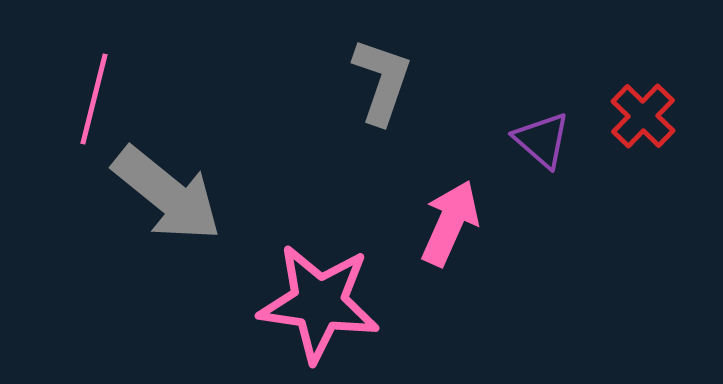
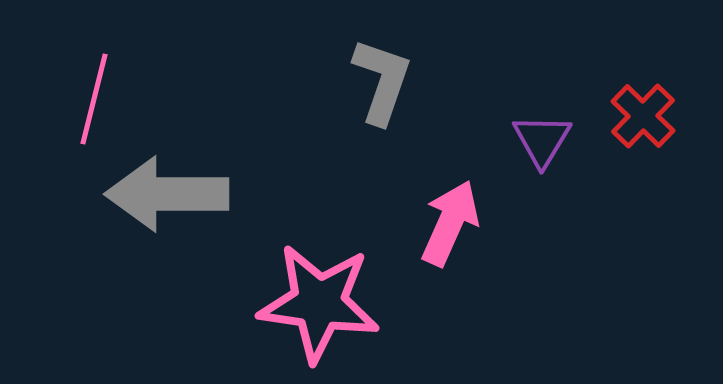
purple triangle: rotated 20 degrees clockwise
gray arrow: rotated 141 degrees clockwise
